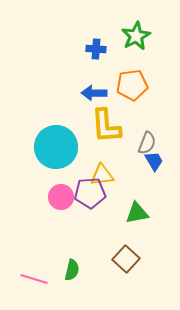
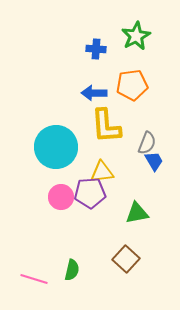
yellow triangle: moved 3 px up
